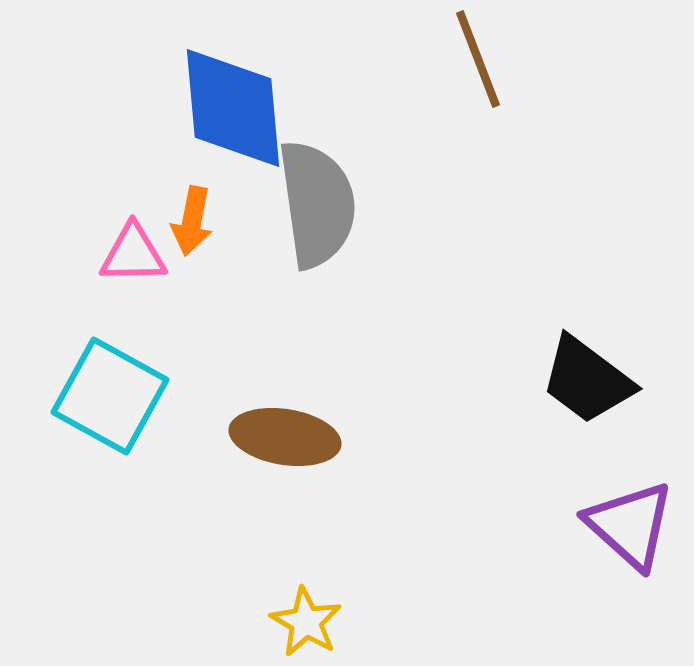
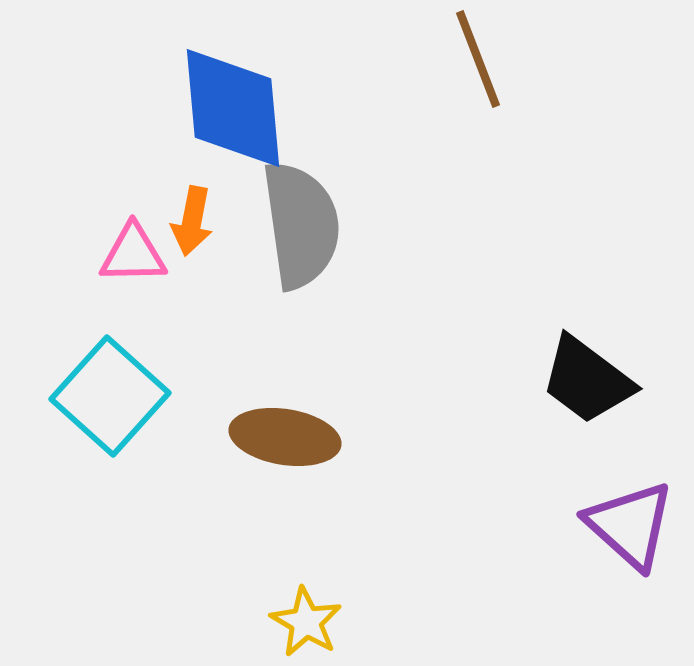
gray semicircle: moved 16 px left, 21 px down
cyan square: rotated 13 degrees clockwise
